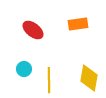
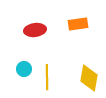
red ellipse: moved 2 px right; rotated 45 degrees counterclockwise
yellow line: moved 2 px left, 3 px up
